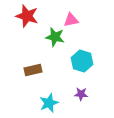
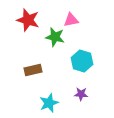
red star: moved 1 px right, 4 px down
